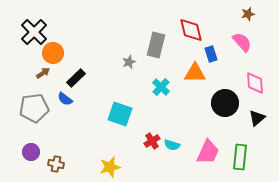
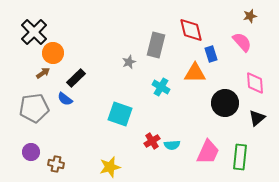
brown star: moved 2 px right, 2 px down
cyan cross: rotated 12 degrees counterclockwise
cyan semicircle: rotated 21 degrees counterclockwise
